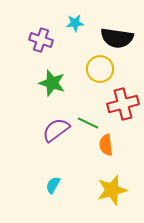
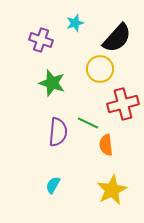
cyan star: rotated 12 degrees counterclockwise
black semicircle: rotated 56 degrees counterclockwise
purple semicircle: moved 2 px right, 2 px down; rotated 132 degrees clockwise
yellow star: rotated 12 degrees counterclockwise
